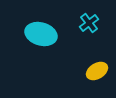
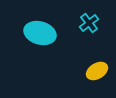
cyan ellipse: moved 1 px left, 1 px up
